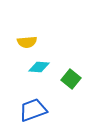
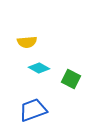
cyan diamond: moved 1 px down; rotated 25 degrees clockwise
green square: rotated 12 degrees counterclockwise
